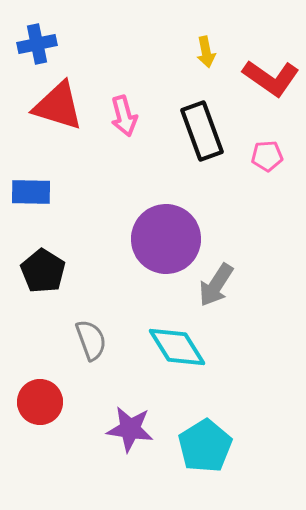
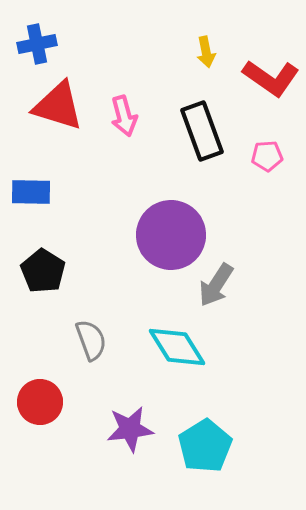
purple circle: moved 5 px right, 4 px up
purple star: rotated 15 degrees counterclockwise
